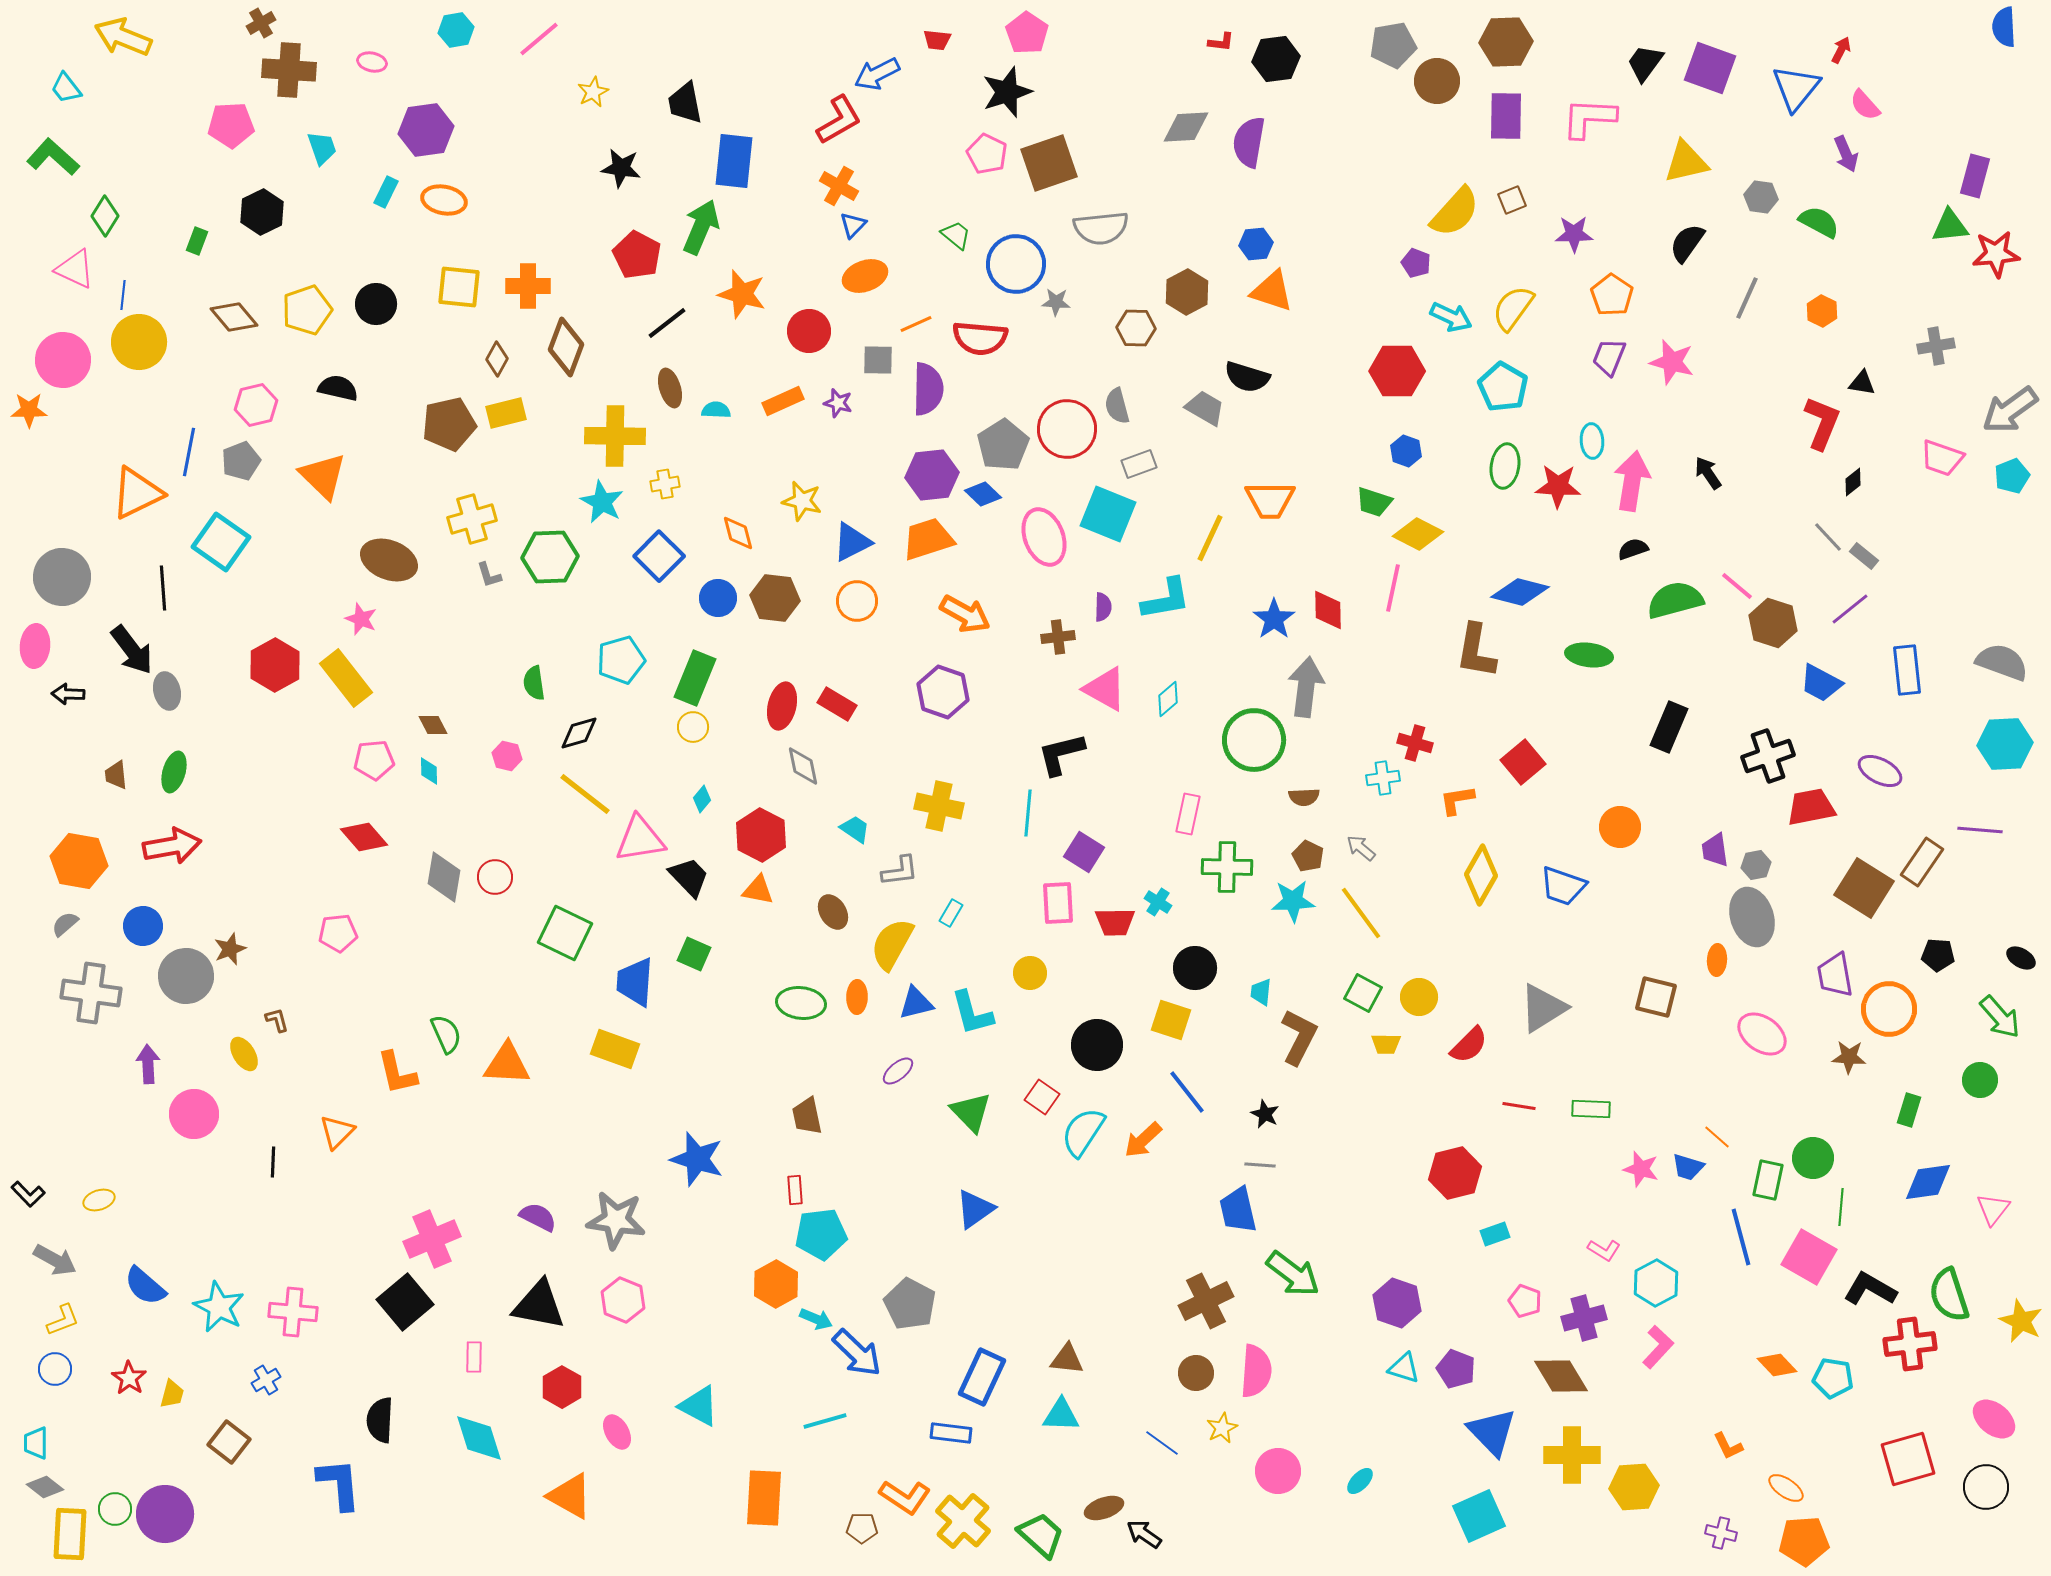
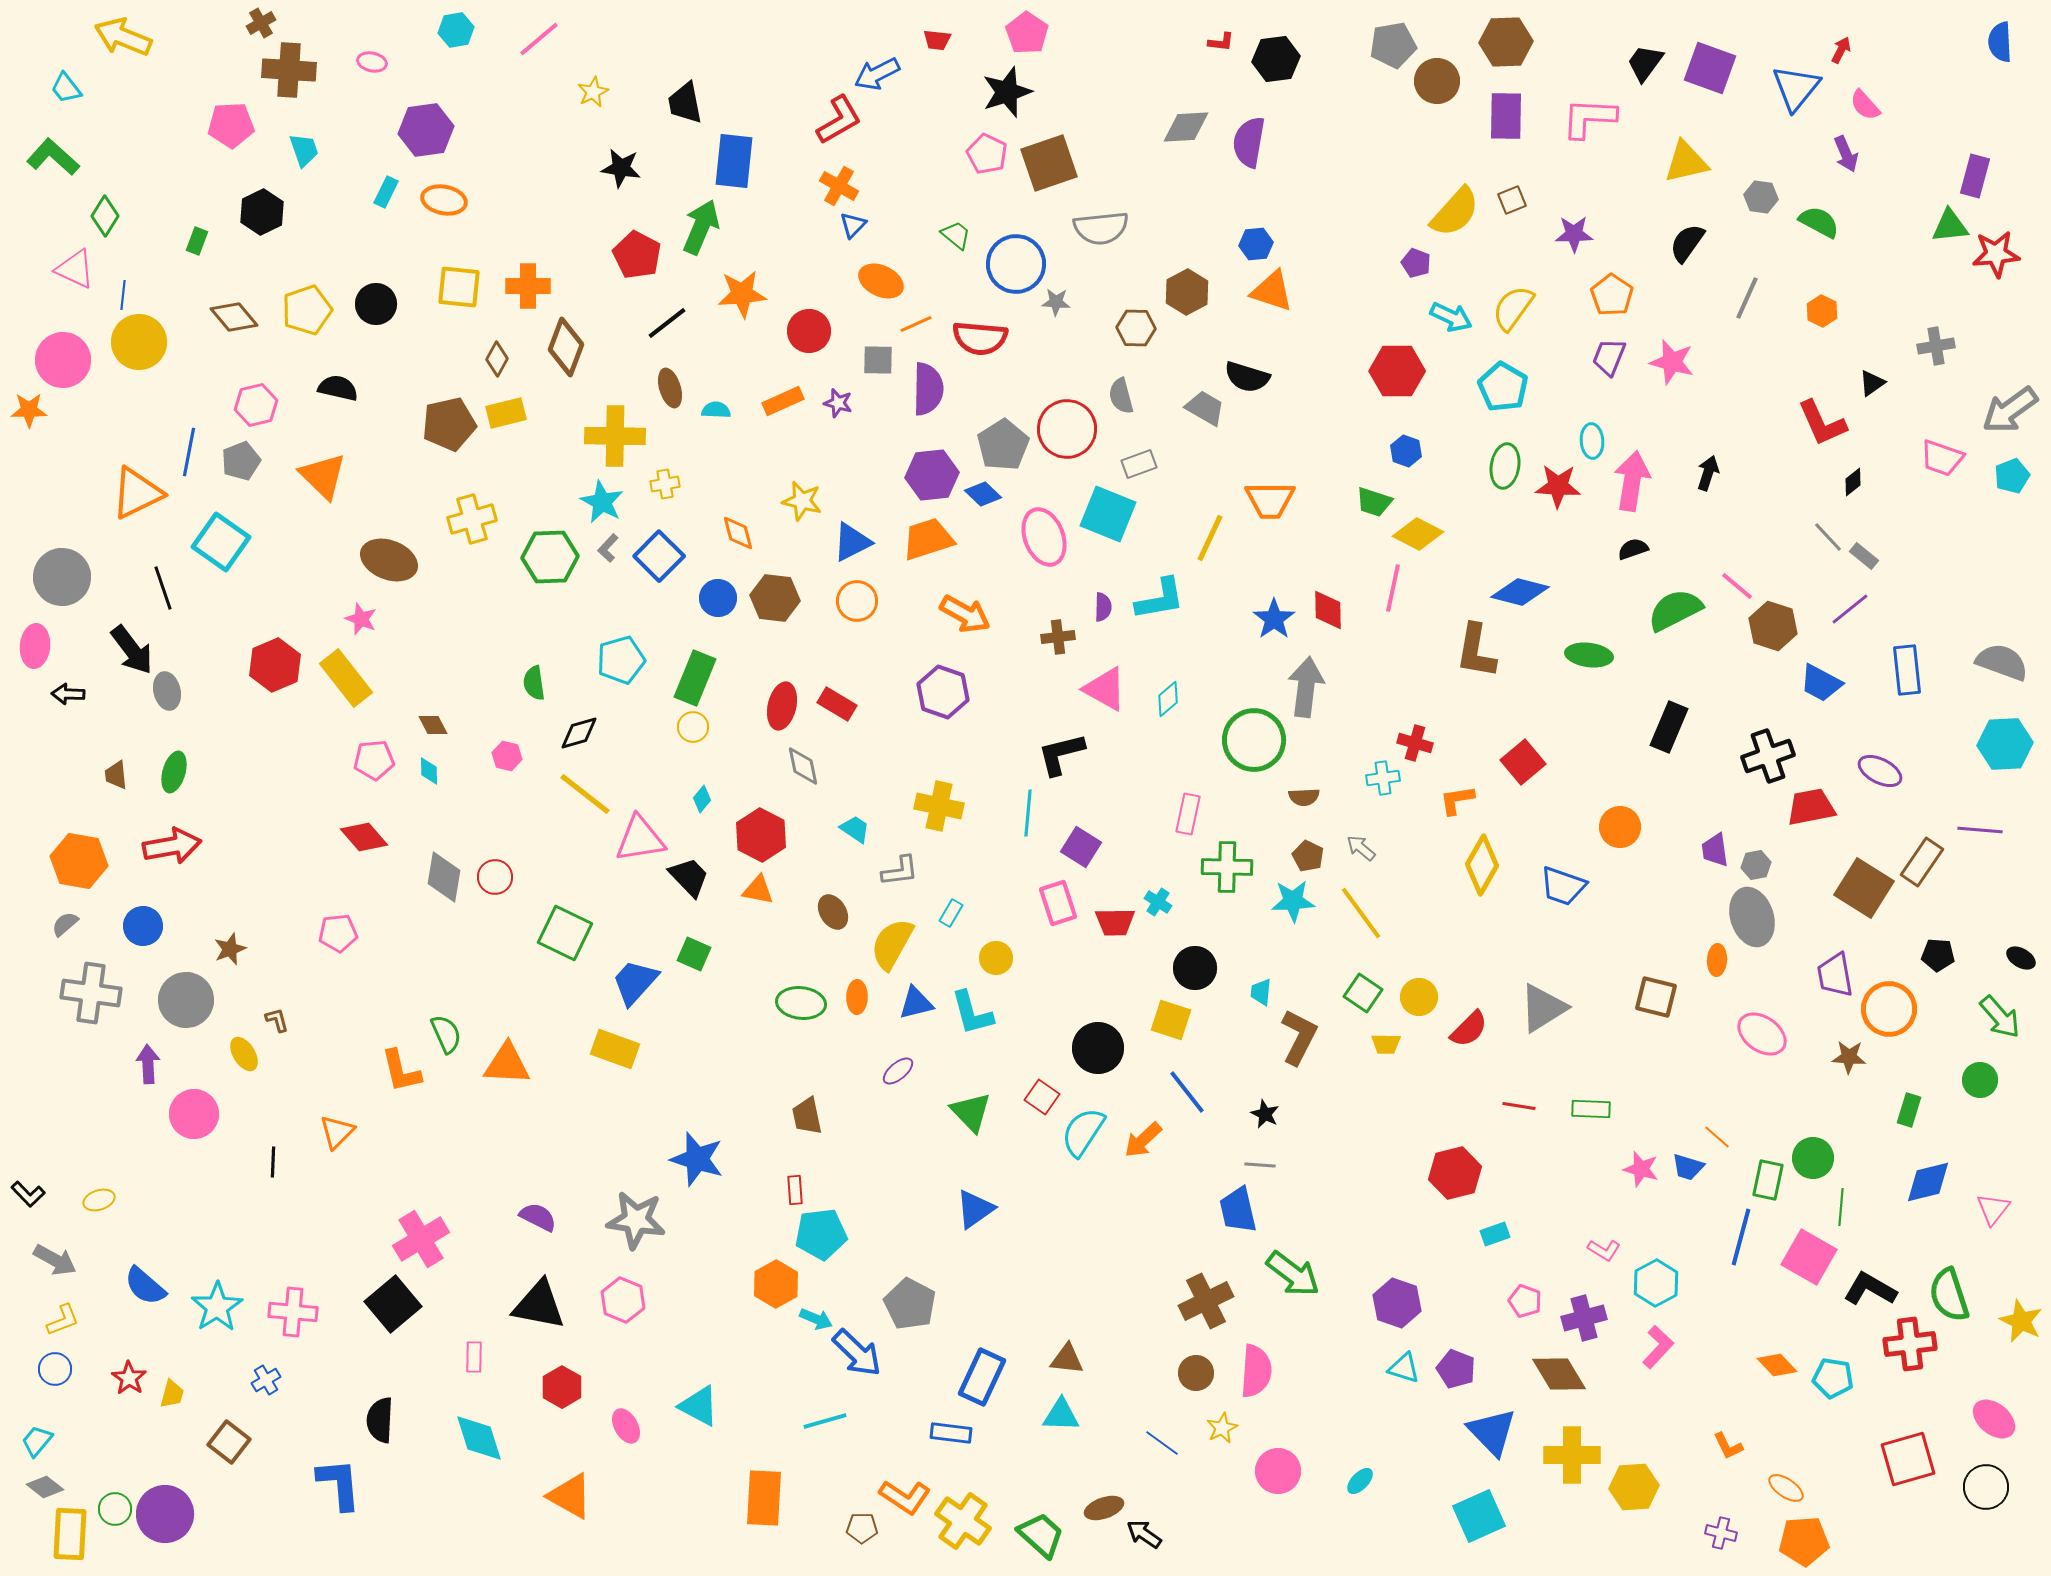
blue semicircle at (2004, 27): moved 4 px left, 15 px down
cyan trapezoid at (322, 148): moved 18 px left, 2 px down
orange ellipse at (865, 276): moved 16 px right, 5 px down; rotated 45 degrees clockwise
orange star at (742, 294): rotated 21 degrees counterclockwise
black triangle at (1862, 383): moved 10 px right; rotated 44 degrees counterclockwise
gray semicircle at (1117, 406): moved 4 px right, 10 px up
red L-shape at (1822, 423): rotated 134 degrees clockwise
black arrow at (1708, 473): rotated 52 degrees clockwise
gray L-shape at (489, 575): moved 119 px right, 27 px up; rotated 60 degrees clockwise
black line at (163, 588): rotated 15 degrees counterclockwise
cyan L-shape at (1166, 599): moved 6 px left
green semicircle at (1675, 600): moved 10 px down; rotated 12 degrees counterclockwise
brown hexagon at (1773, 623): moved 3 px down
red hexagon at (275, 665): rotated 6 degrees clockwise
purple square at (1084, 852): moved 3 px left, 5 px up
yellow diamond at (1481, 875): moved 1 px right, 10 px up
pink rectangle at (1058, 903): rotated 15 degrees counterclockwise
yellow circle at (1030, 973): moved 34 px left, 15 px up
gray circle at (186, 976): moved 24 px down
blue trapezoid at (635, 982): rotated 38 degrees clockwise
green square at (1363, 993): rotated 6 degrees clockwise
black circle at (1097, 1045): moved 1 px right, 3 px down
red semicircle at (1469, 1045): moved 16 px up
orange L-shape at (397, 1073): moved 4 px right, 2 px up
blue diamond at (1928, 1182): rotated 6 degrees counterclockwise
gray star at (616, 1220): moved 20 px right
blue line at (1741, 1237): rotated 30 degrees clockwise
pink cross at (432, 1239): moved 11 px left; rotated 8 degrees counterclockwise
black square at (405, 1302): moved 12 px left, 2 px down
cyan star at (219, 1307): moved 2 px left; rotated 12 degrees clockwise
brown diamond at (1561, 1376): moved 2 px left, 2 px up
pink ellipse at (617, 1432): moved 9 px right, 6 px up
cyan trapezoid at (36, 1443): moved 1 px right, 2 px up; rotated 40 degrees clockwise
yellow cross at (963, 1521): rotated 6 degrees counterclockwise
